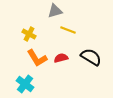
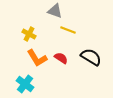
gray triangle: rotated 35 degrees clockwise
red semicircle: rotated 48 degrees clockwise
